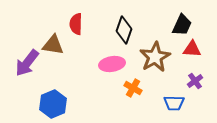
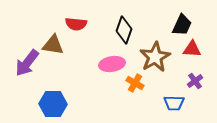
red semicircle: rotated 85 degrees counterclockwise
orange cross: moved 2 px right, 5 px up
blue hexagon: rotated 24 degrees clockwise
